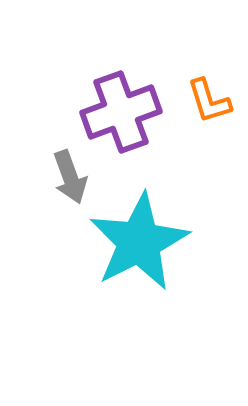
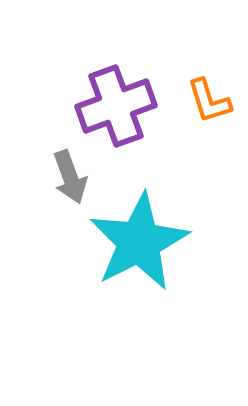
purple cross: moved 5 px left, 6 px up
